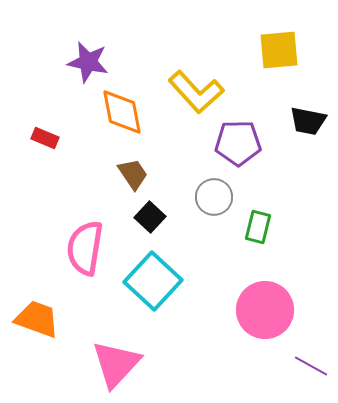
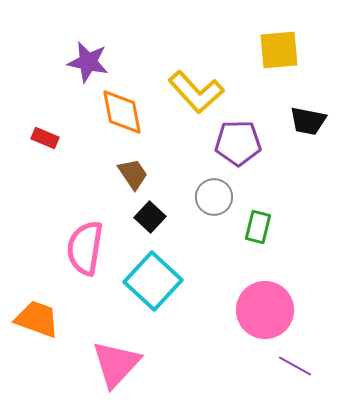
purple line: moved 16 px left
